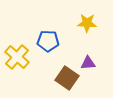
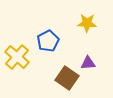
blue pentagon: rotated 30 degrees counterclockwise
